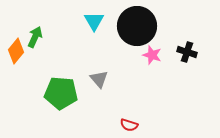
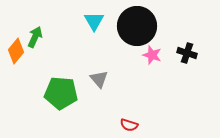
black cross: moved 1 px down
